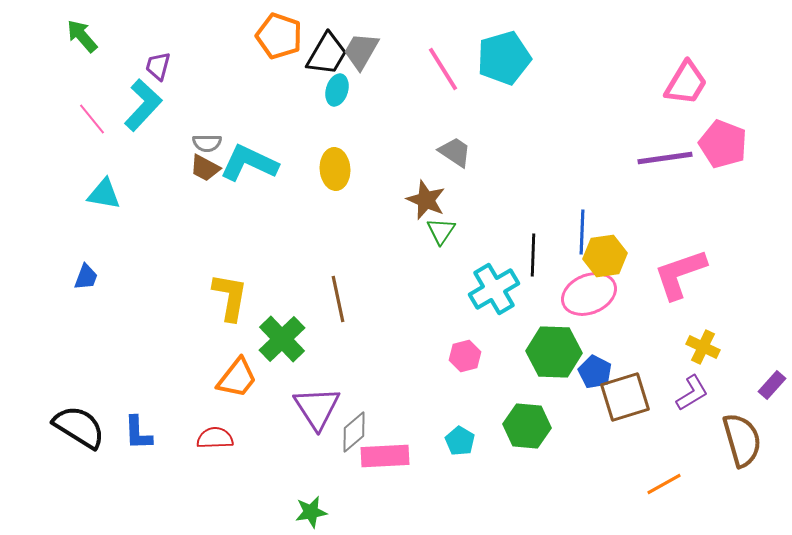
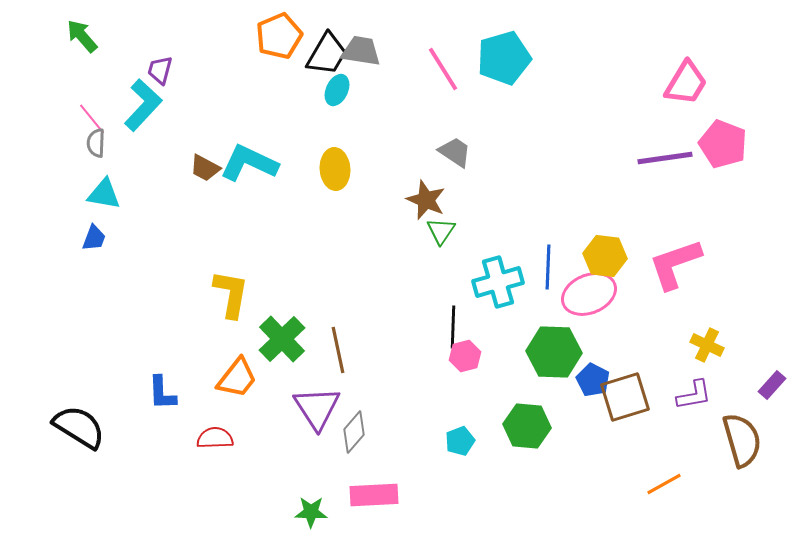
orange pentagon at (279, 36): rotated 30 degrees clockwise
gray trapezoid at (361, 51): rotated 69 degrees clockwise
purple trapezoid at (158, 66): moved 2 px right, 4 px down
cyan ellipse at (337, 90): rotated 8 degrees clockwise
gray semicircle at (207, 143): moved 111 px left; rotated 92 degrees clockwise
blue line at (582, 232): moved 34 px left, 35 px down
black line at (533, 255): moved 80 px left, 72 px down
yellow hexagon at (605, 256): rotated 15 degrees clockwise
pink L-shape at (680, 274): moved 5 px left, 10 px up
blue trapezoid at (86, 277): moved 8 px right, 39 px up
cyan cross at (494, 289): moved 4 px right, 7 px up; rotated 15 degrees clockwise
yellow L-shape at (230, 297): moved 1 px right, 3 px up
brown line at (338, 299): moved 51 px down
yellow cross at (703, 347): moved 4 px right, 2 px up
blue pentagon at (595, 372): moved 2 px left, 8 px down
purple L-shape at (692, 393): moved 2 px right, 2 px down; rotated 21 degrees clockwise
gray diamond at (354, 432): rotated 9 degrees counterclockwise
blue L-shape at (138, 433): moved 24 px right, 40 px up
cyan pentagon at (460, 441): rotated 20 degrees clockwise
pink rectangle at (385, 456): moved 11 px left, 39 px down
green star at (311, 512): rotated 12 degrees clockwise
